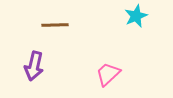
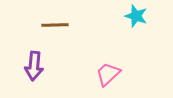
cyan star: rotated 30 degrees counterclockwise
purple arrow: rotated 8 degrees counterclockwise
